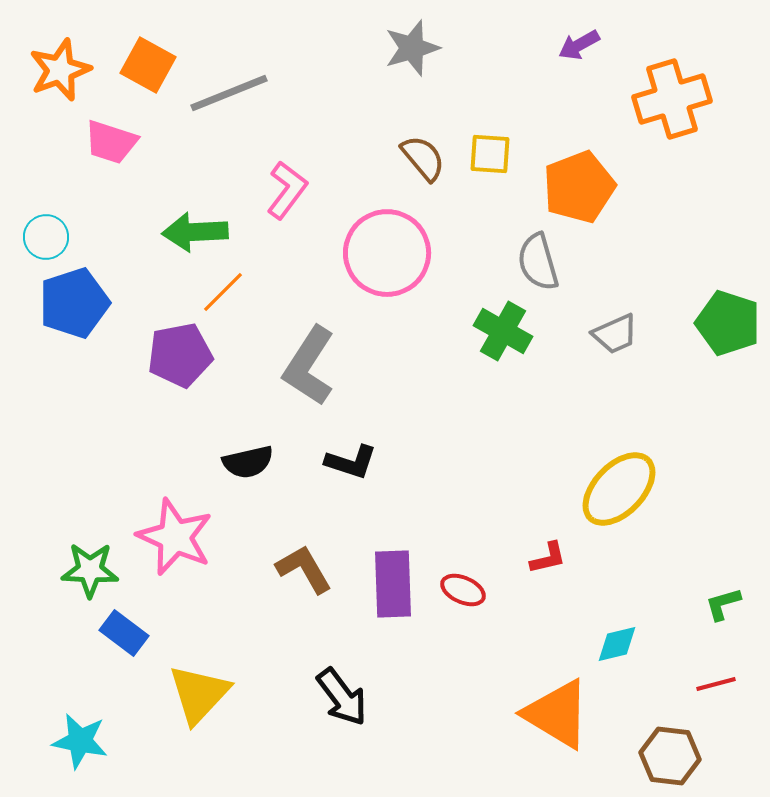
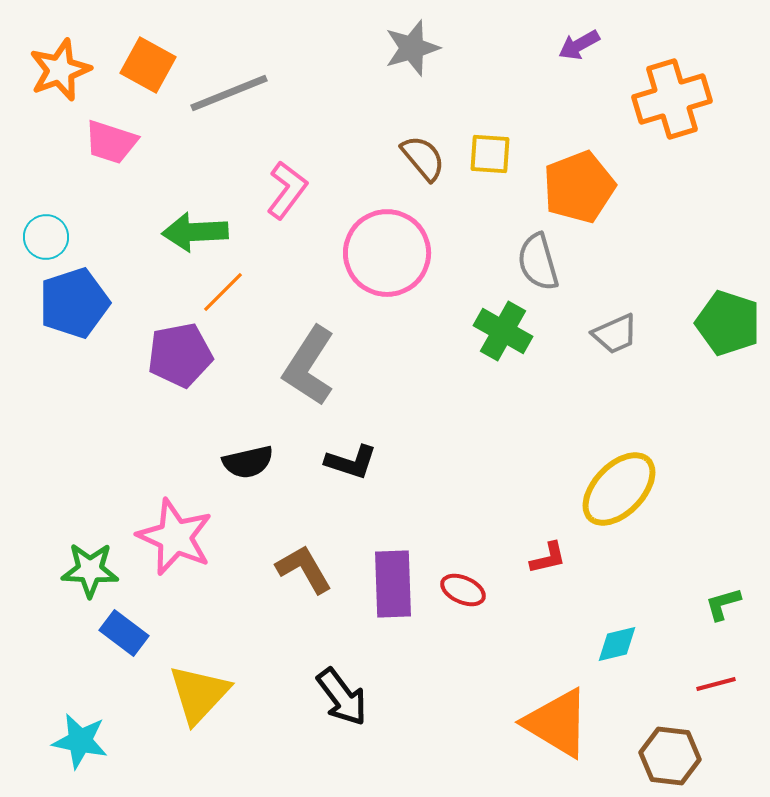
orange triangle: moved 9 px down
